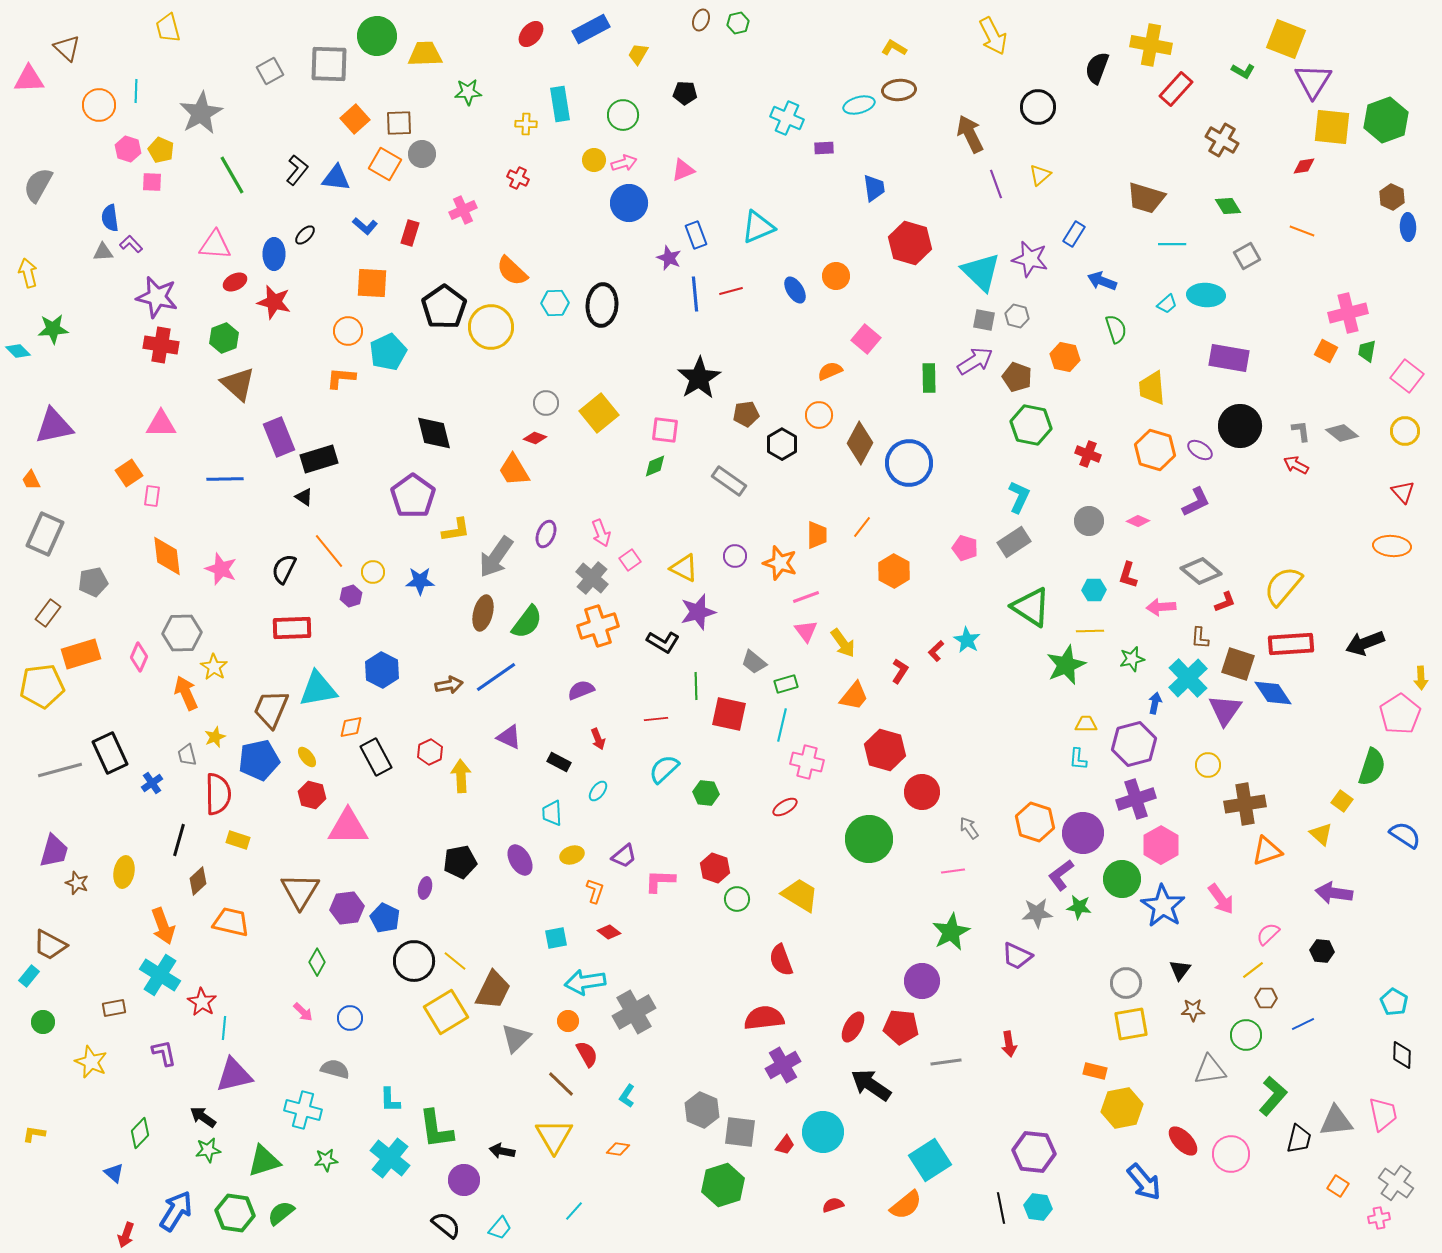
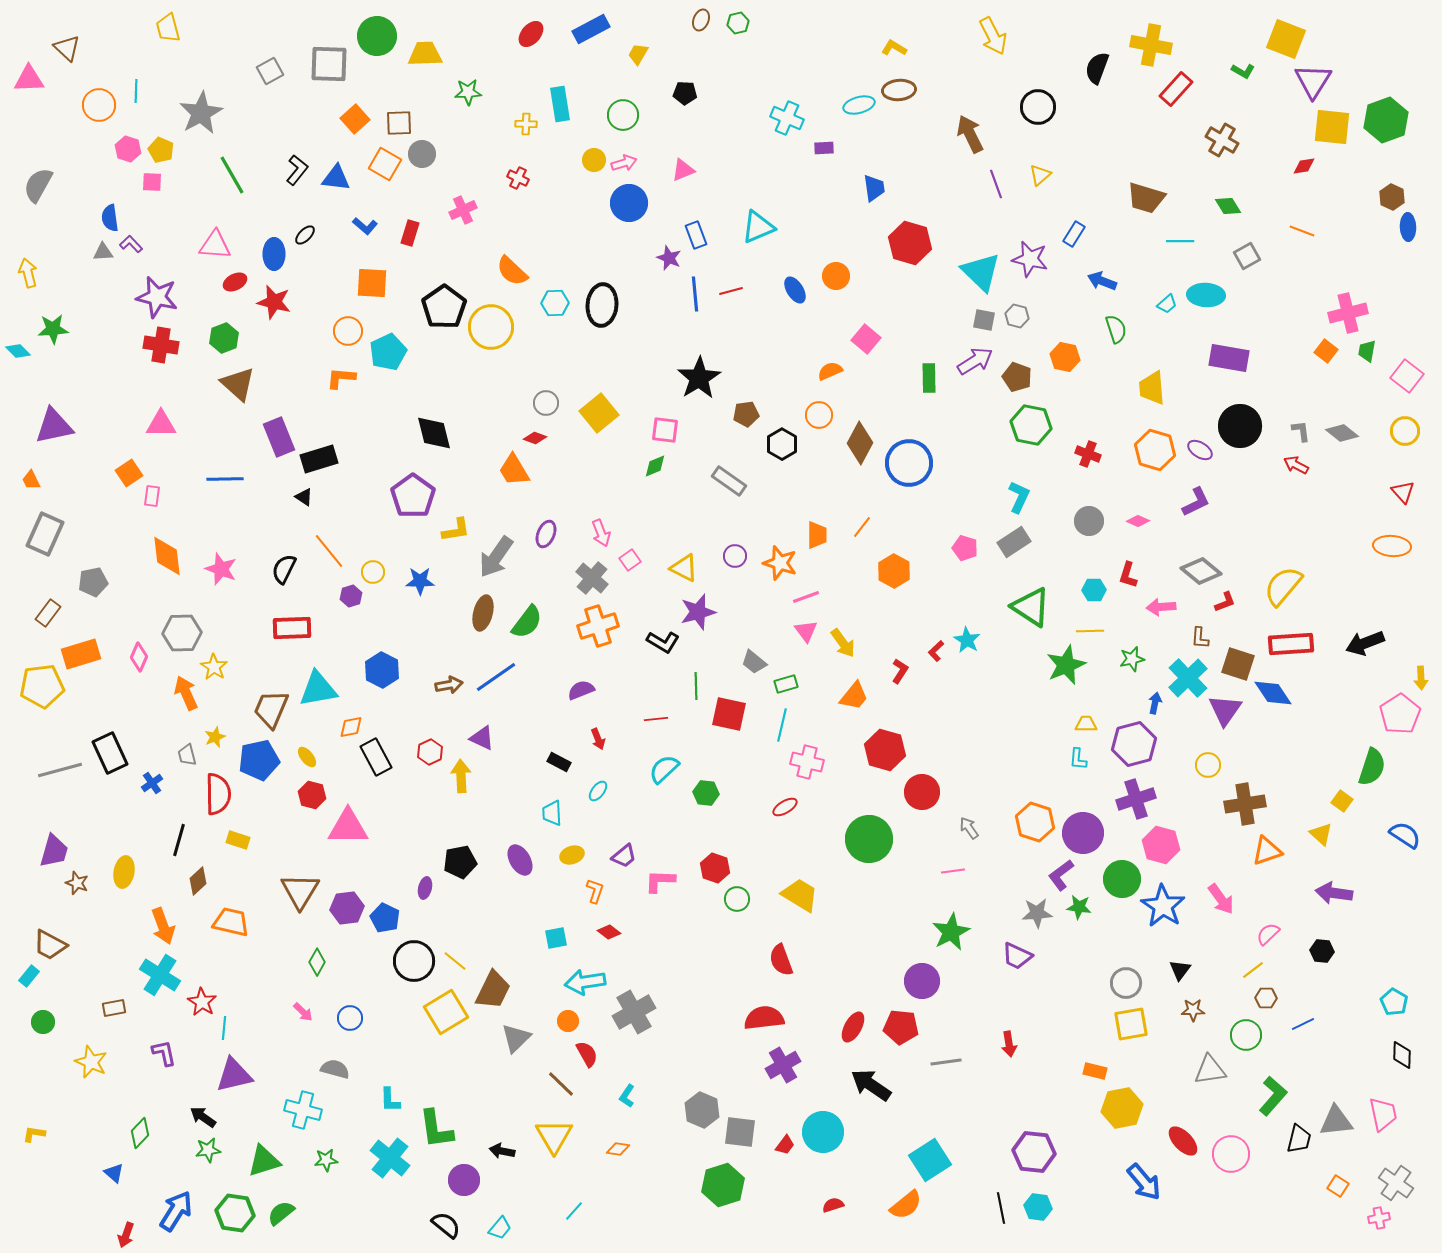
cyan line at (1172, 244): moved 8 px right, 3 px up
orange square at (1326, 351): rotated 10 degrees clockwise
purple triangle at (509, 737): moved 27 px left, 1 px down
pink hexagon at (1161, 845): rotated 15 degrees counterclockwise
